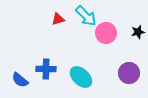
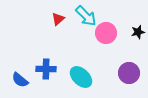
red triangle: rotated 24 degrees counterclockwise
